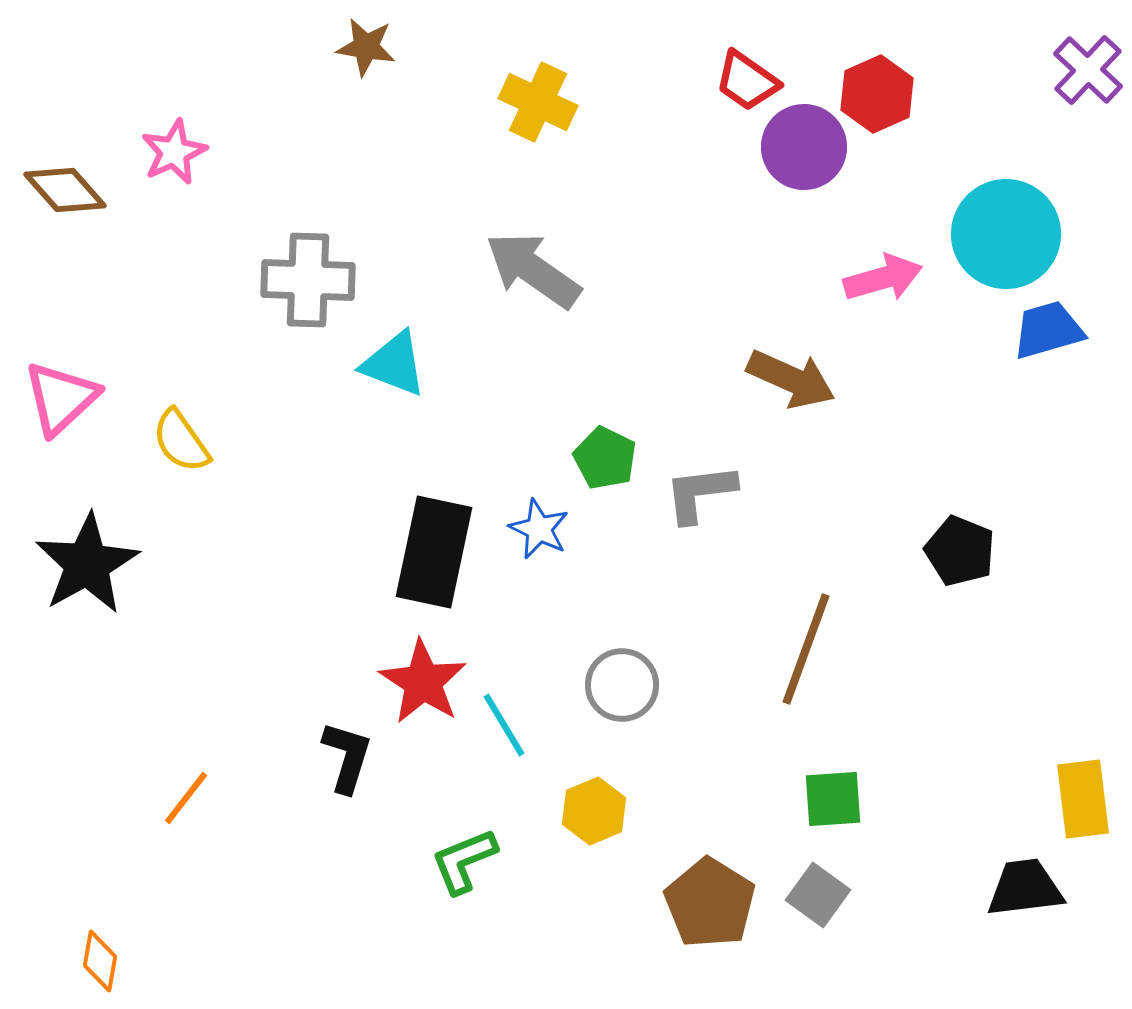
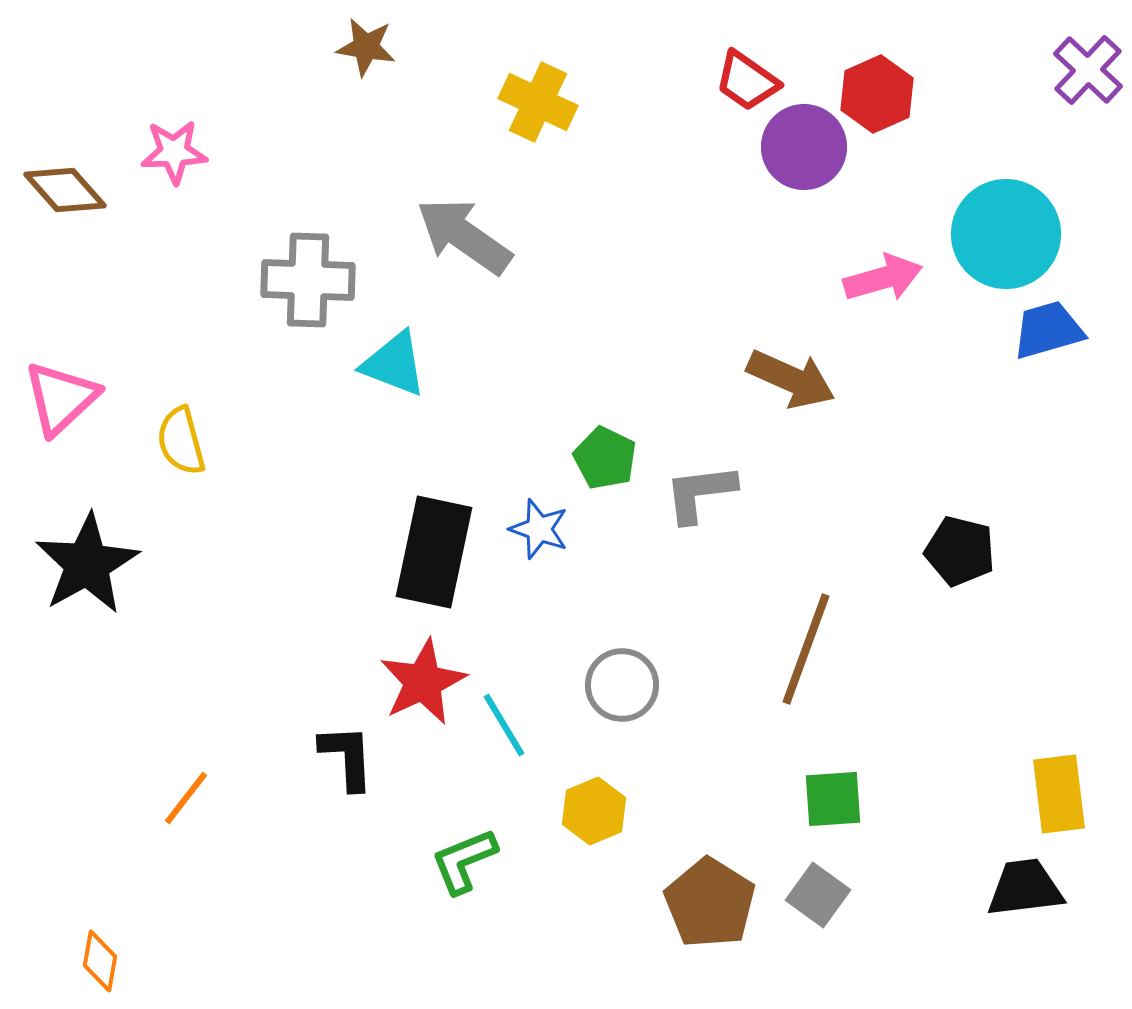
pink star: rotated 22 degrees clockwise
gray arrow: moved 69 px left, 34 px up
yellow semicircle: rotated 20 degrees clockwise
blue star: rotated 6 degrees counterclockwise
black pentagon: rotated 8 degrees counterclockwise
red star: rotated 14 degrees clockwise
black L-shape: rotated 20 degrees counterclockwise
yellow rectangle: moved 24 px left, 5 px up
